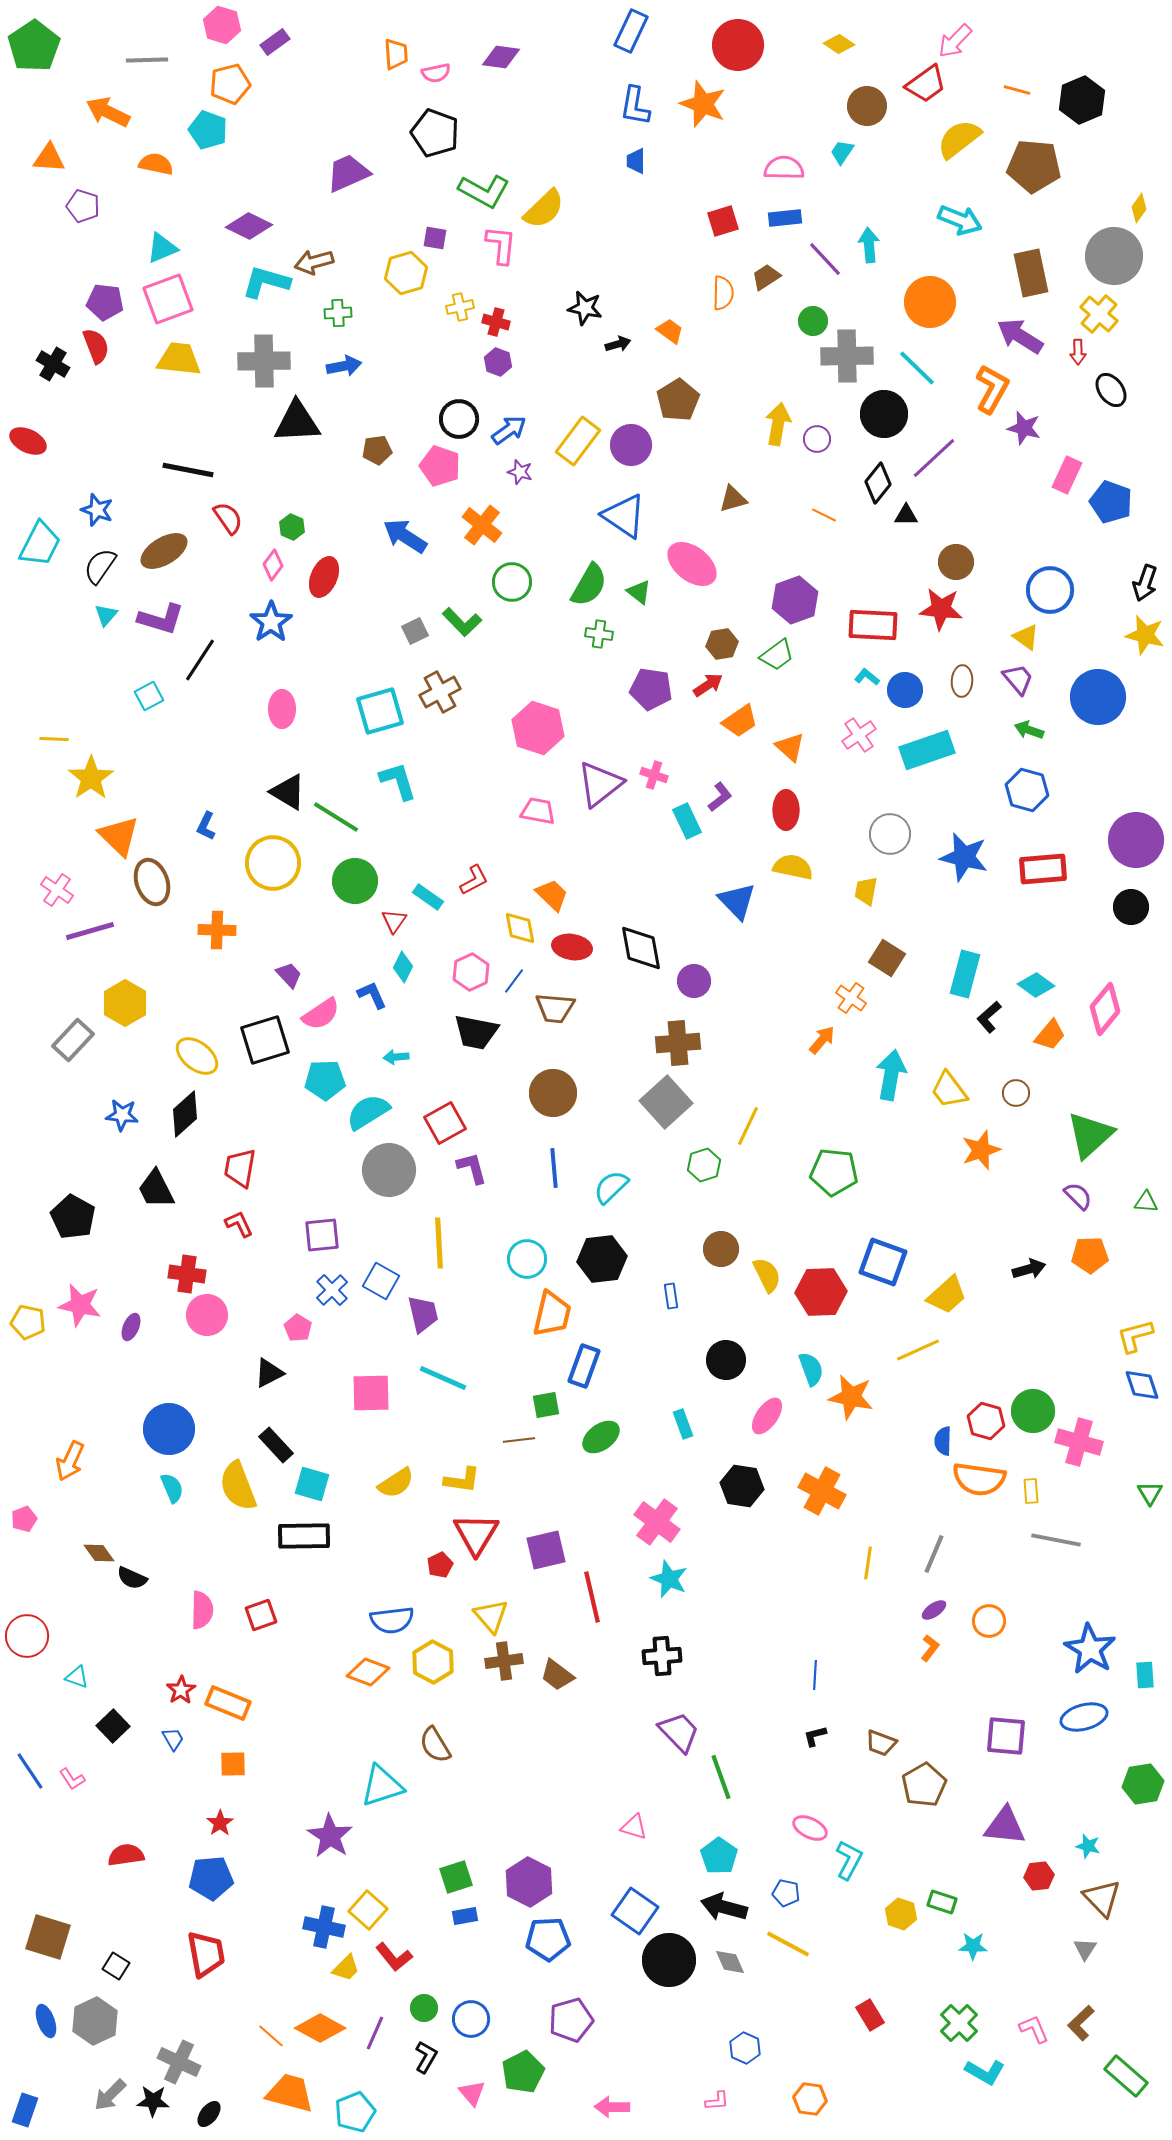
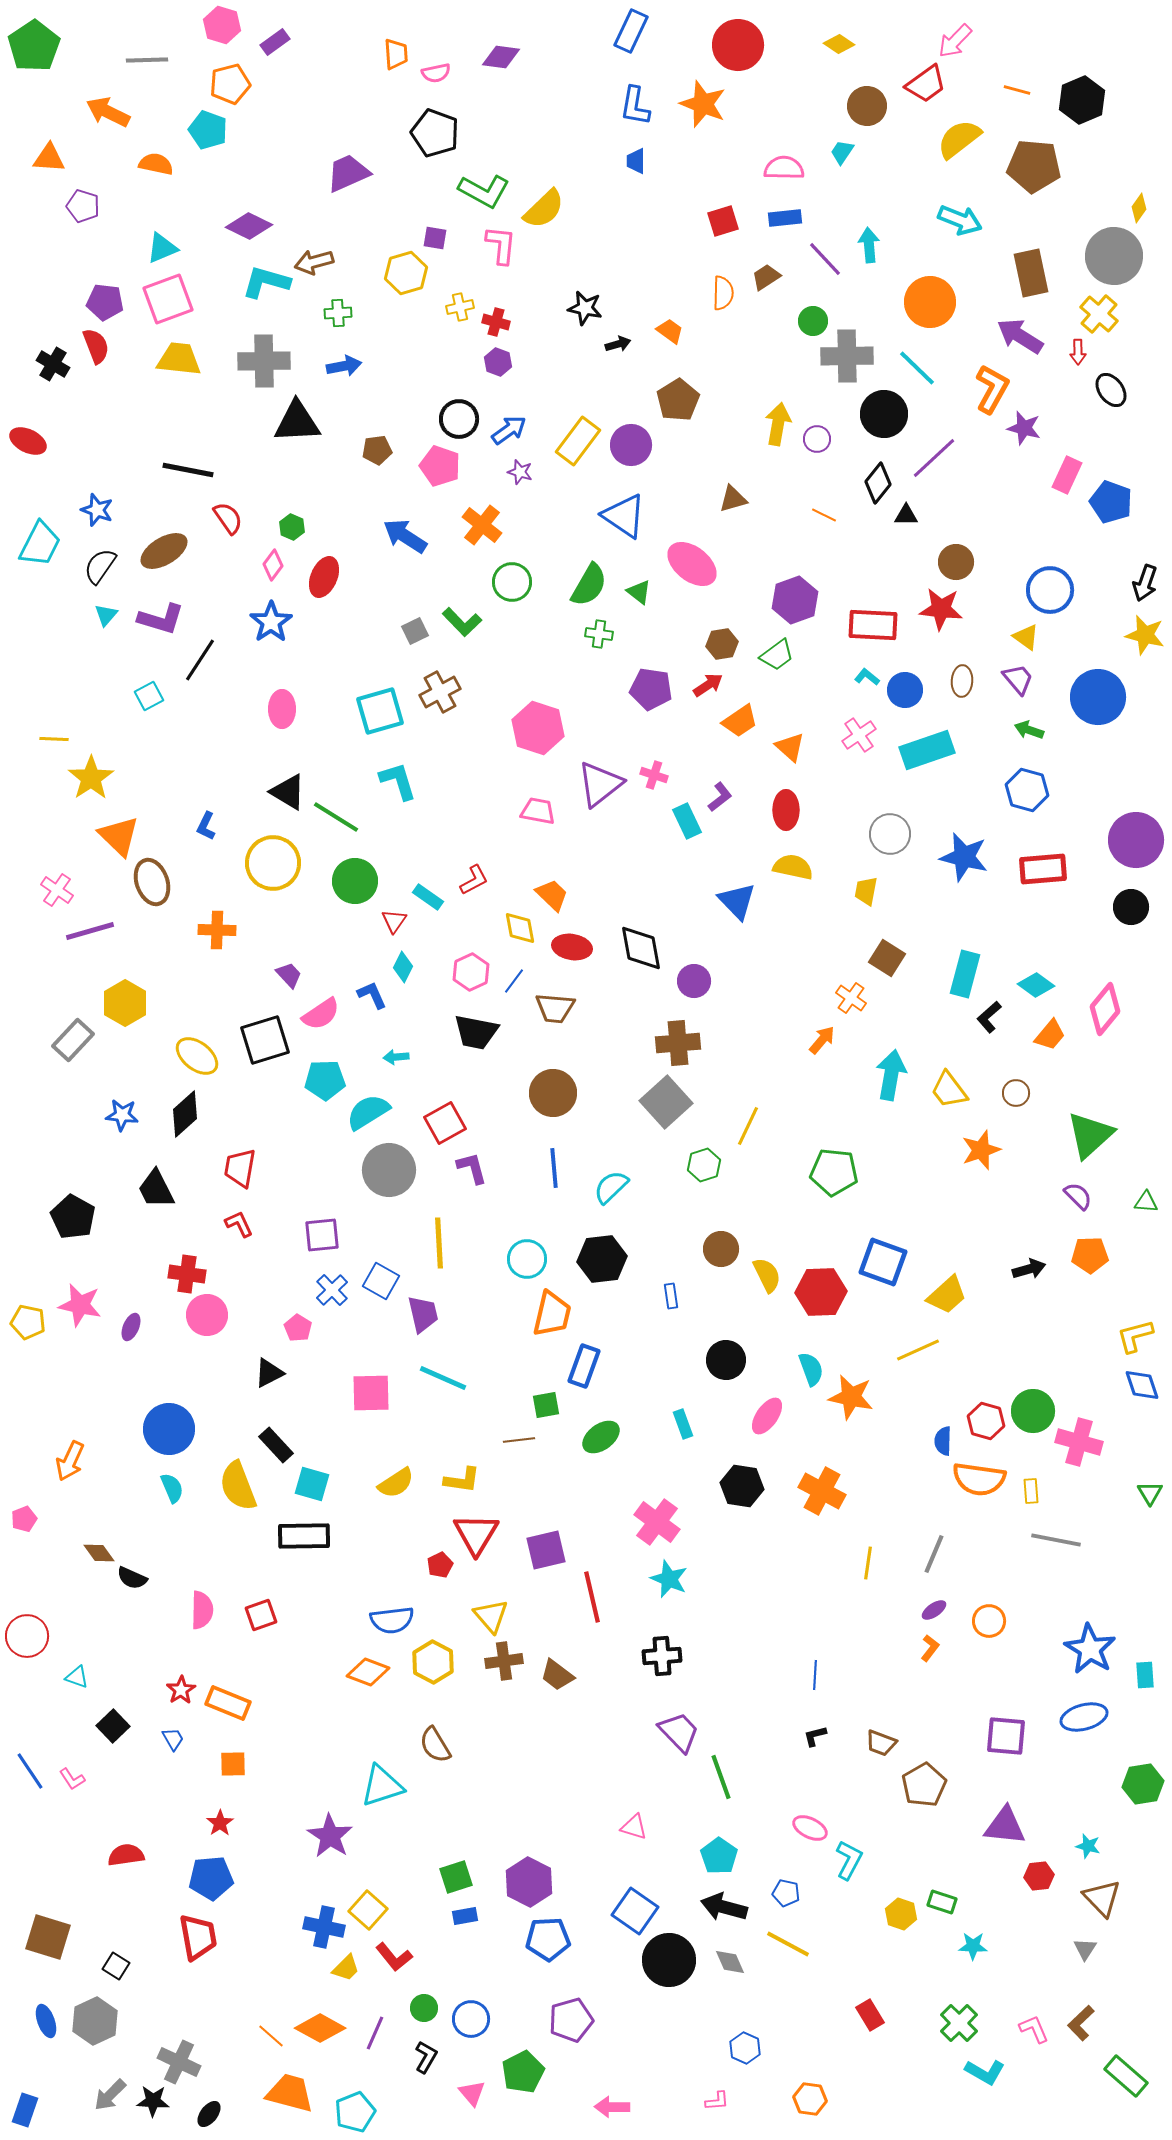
red trapezoid at (206, 1954): moved 8 px left, 17 px up
